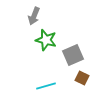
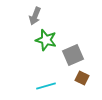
gray arrow: moved 1 px right
